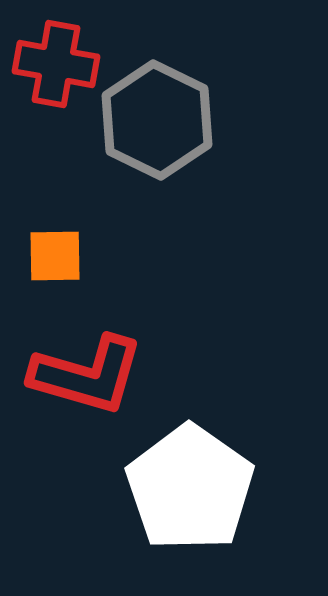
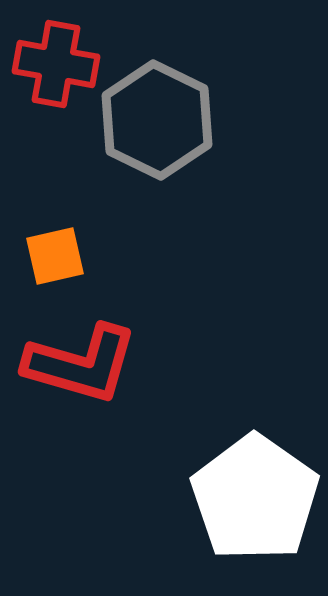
orange square: rotated 12 degrees counterclockwise
red L-shape: moved 6 px left, 11 px up
white pentagon: moved 65 px right, 10 px down
